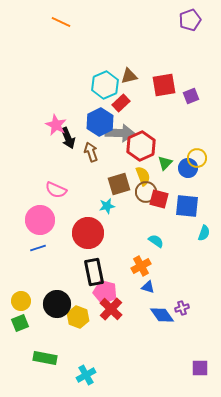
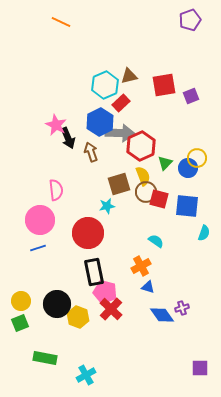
pink semicircle at (56, 190): rotated 120 degrees counterclockwise
